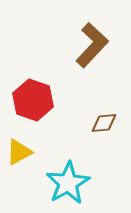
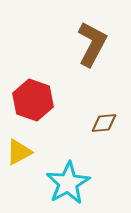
brown L-shape: moved 1 px up; rotated 15 degrees counterclockwise
